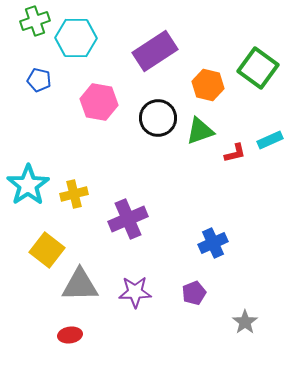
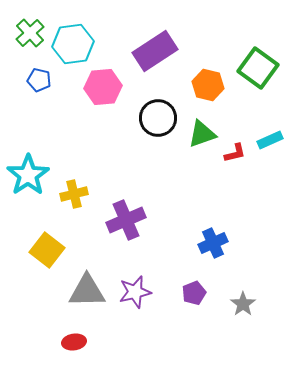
green cross: moved 5 px left, 12 px down; rotated 24 degrees counterclockwise
cyan hexagon: moved 3 px left, 6 px down; rotated 9 degrees counterclockwise
pink hexagon: moved 4 px right, 15 px up; rotated 15 degrees counterclockwise
green triangle: moved 2 px right, 3 px down
cyan star: moved 10 px up
purple cross: moved 2 px left, 1 px down
gray triangle: moved 7 px right, 6 px down
purple star: rotated 12 degrees counterclockwise
gray star: moved 2 px left, 18 px up
red ellipse: moved 4 px right, 7 px down
